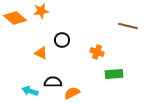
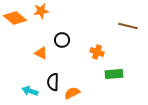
black semicircle: rotated 90 degrees counterclockwise
